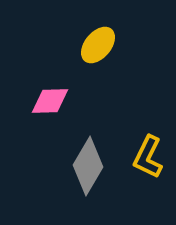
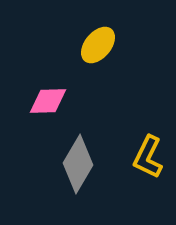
pink diamond: moved 2 px left
gray diamond: moved 10 px left, 2 px up
